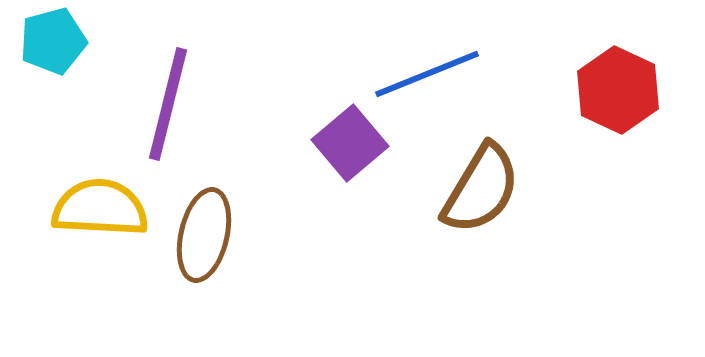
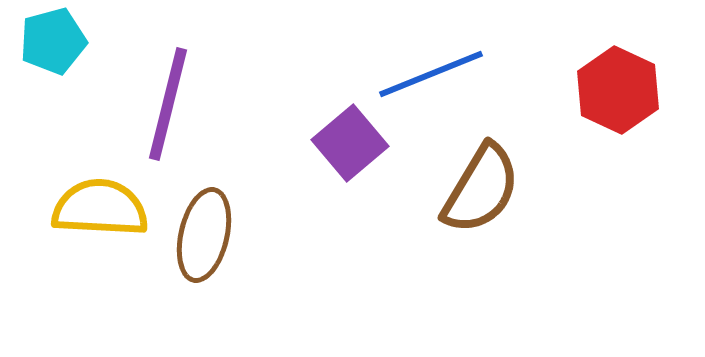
blue line: moved 4 px right
